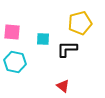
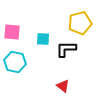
black L-shape: moved 1 px left
